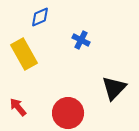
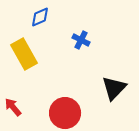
red arrow: moved 5 px left
red circle: moved 3 px left
